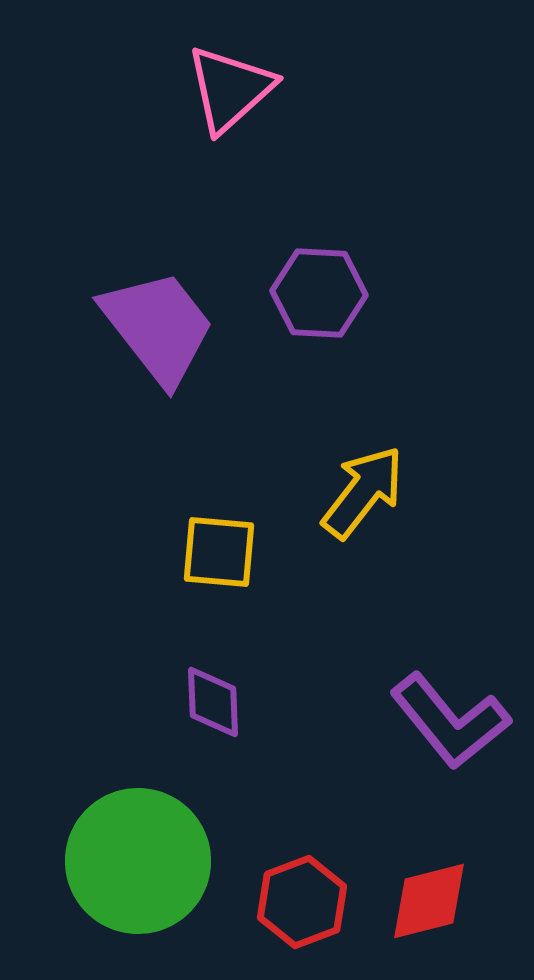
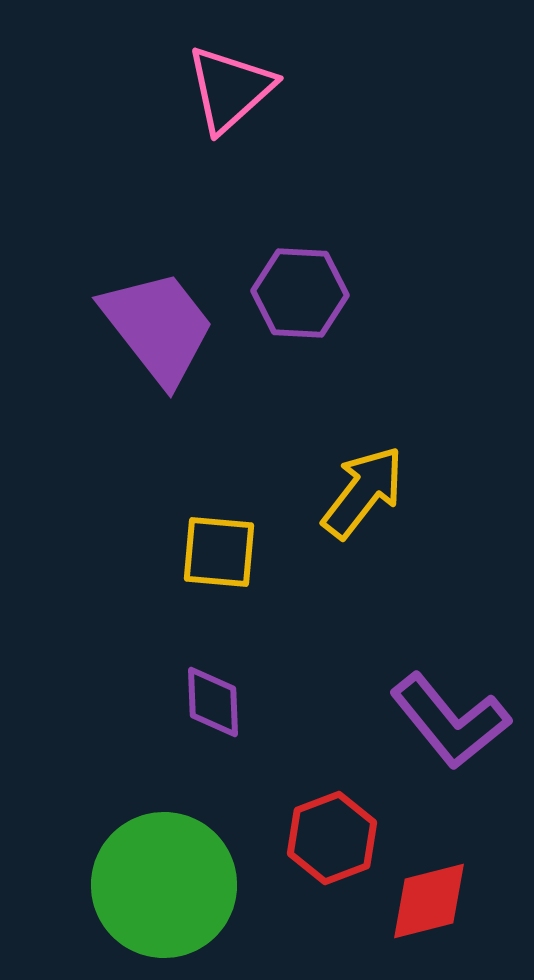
purple hexagon: moved 19 px left
green circle: moved 26 px right, 24 px down
red hexagon: moved 30 px right, 64 px up
